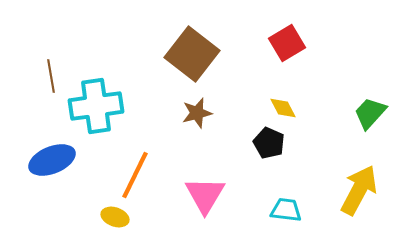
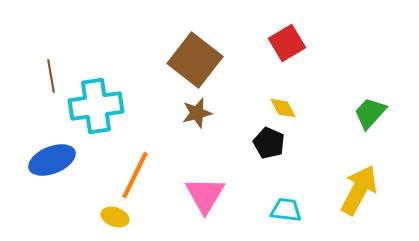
brown square: moved 3 px right, 6 px down
